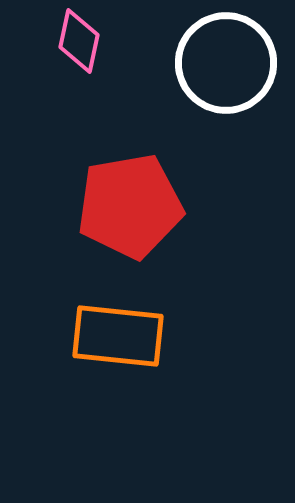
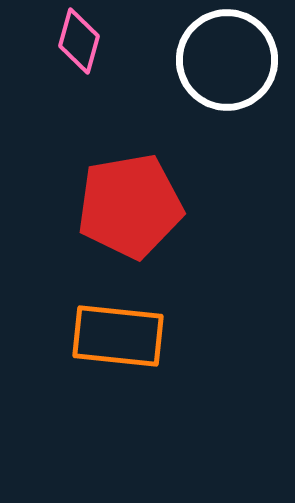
pink diamond: rotated 4 degrees clockwise
white circle: moved 1 px right, 3 px up
